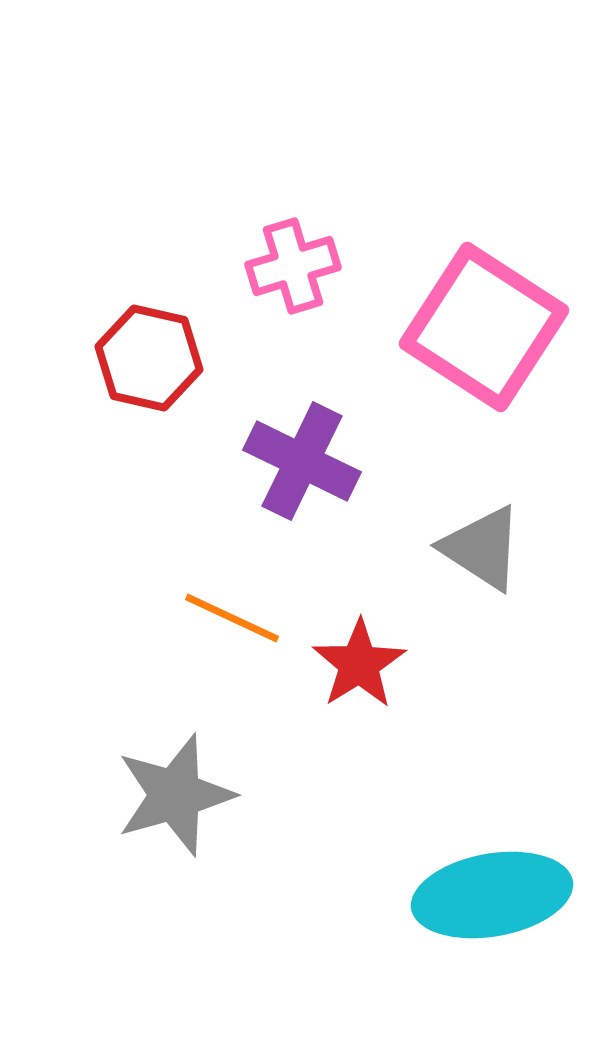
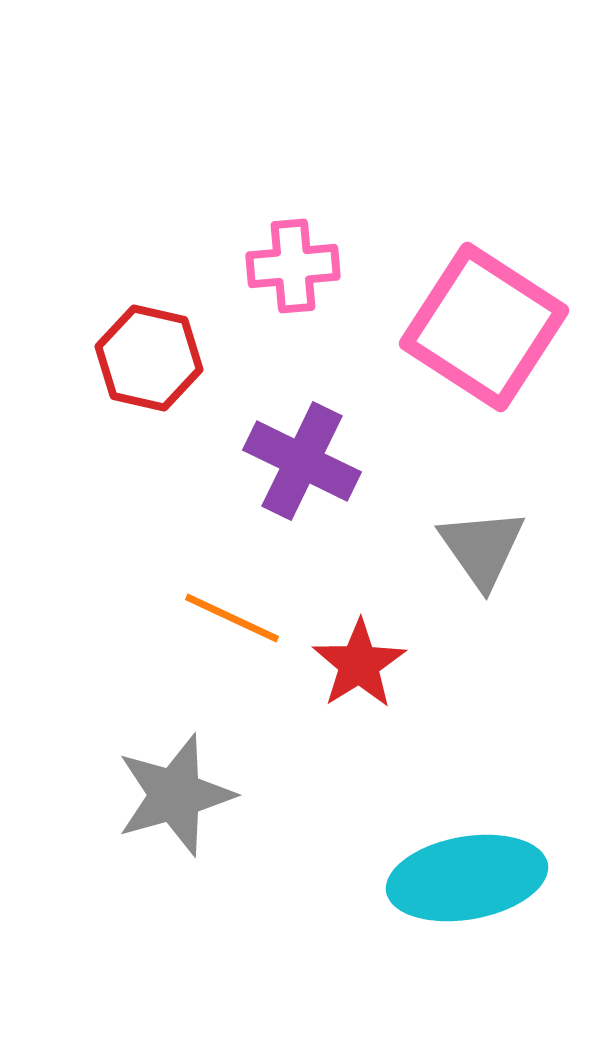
pink cross: rotated 12 degrees clockwise
gray triangle: rotated 22 degrees clockwise
cyan ellipse: moved 25 px left, 17 px up
